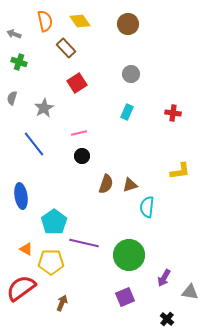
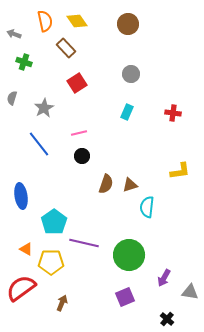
yellow diamond: moved 3 px left
green cross: moved 5 px right
blue line: moved 5 px right
